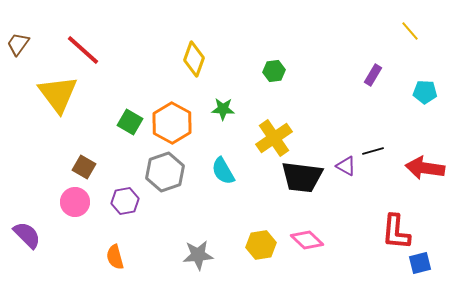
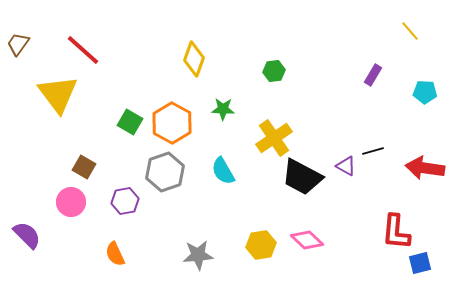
black trapezoid: rotated 21 degrees clockwise
pink circle: moved 4 px left
orange semicircle: moved 3 px up; rotated 10 degrees counterclockwise
